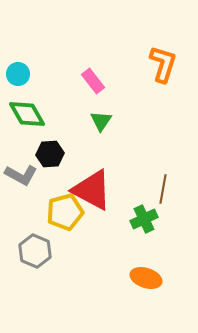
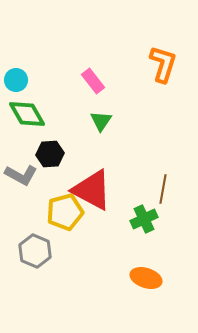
cyan circle: moved 2 px left, 6 px down
